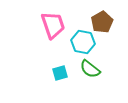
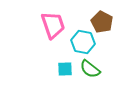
brown pentagon: rotated 15 degrees counterclockwise
cyan square: moved 5 px right, 4 px up; rotated 14 degrees clockwise
